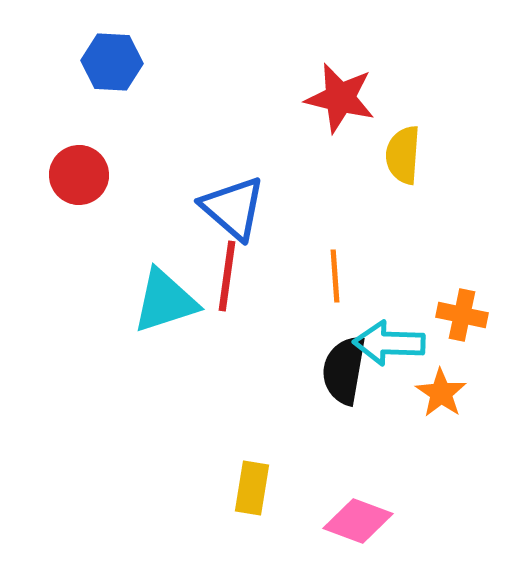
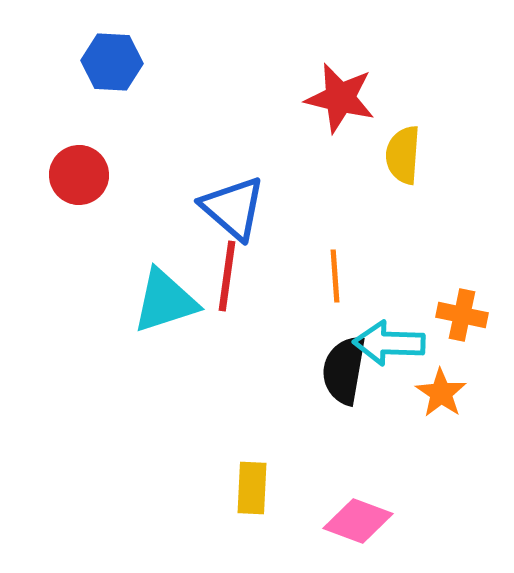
yellow rectangle: rotated 6 degrees counterclockwise
